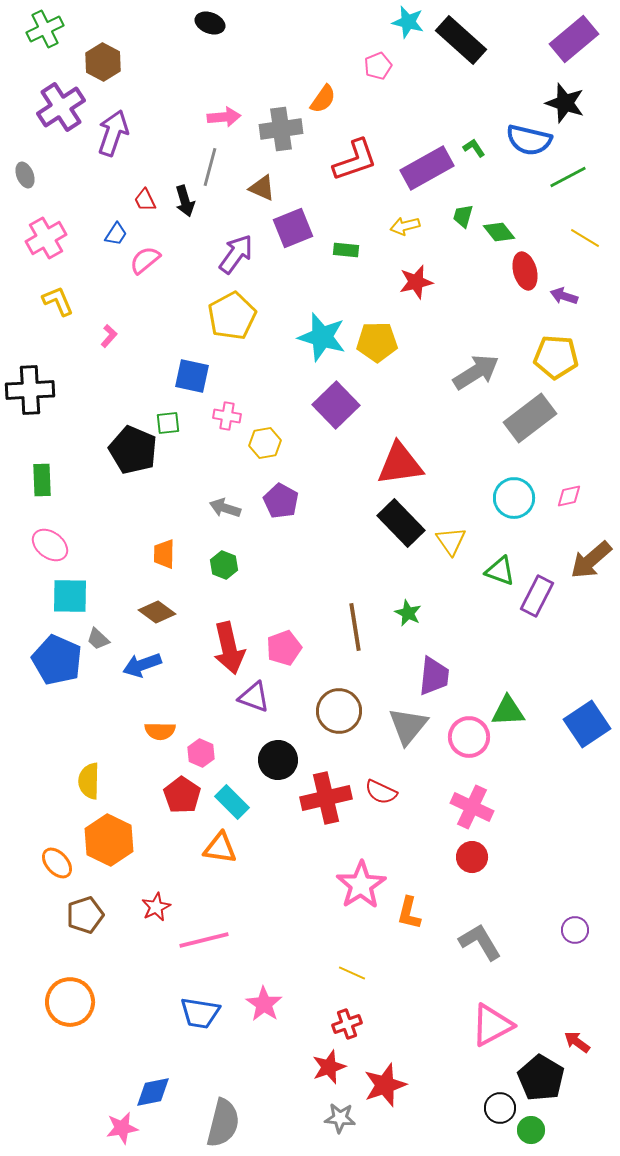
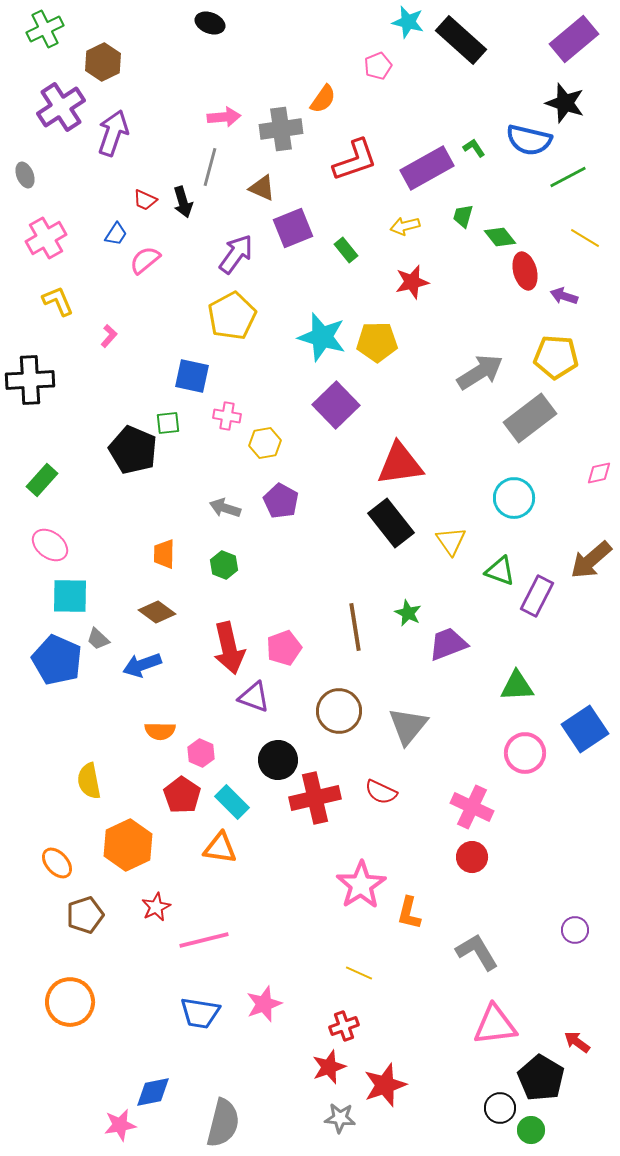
brown hexagon at (103, 62): rotated 6 degrees clockwise
red trapezoid at (145, 200): rotated 40 degrees counterclockwise
black arrow at (185, 201): moved 2 px left, 1 px down
green diamond at (499, 232): moved 1 px right, 5 px down
green rectangle at (346, 250): rotated 45 degrees clockwise
red star at (416, 282): moved 4 px left
gray arrow at (476, 372): moved 4 px right
black cross at (30, 390): moved 10 px up
green rectangle at (42, 480): rotated 44 degrees clockwise
pink diamond at (569, 496): moved 30 px right, 23 px up
black rectangle at (401, 523): moved 10 px left; rotated 6 degrees clockwise
purple trapezoid at (434, 676): moved 14 px right, 32 px up; rotated 117 degrees counterclockwise
green triangle at (508, 711): moved 9 px right, 25 px up
blue square at (587, 724): moved 2 px left, 5 px down
pink circle at (469, 737): moved 56 px right, 16 px down
yellow semicircle at (89, 781): rotated 12 degrees counterclockwise
red cross at (326, 798): moved 11 px left
orange hexagon at (109, 840): moved 19 px right, 5 px down; rotated 9 degrees clockwise
gray L-shape at (480, 942): moved 3 px left, 10 px down
yellow line at (352, 973): moved 7 px right
pink star at (264, 1004): rotated 18 degrees clockwise
red cross at (347, 1024): moved 3 px left, 2 px down
pink triangle at (492, 1025): moved 3 px right; rotated 21 degrees clockwise
pink star at (122, 1128): moved 2 px left, 3 px up
